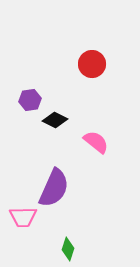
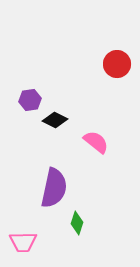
red circle: moved 25 px right
purple semicircle: rotated 12 degrees counterclockwise
pink trapezoid: moved 25 px down
green diamond: moved 9 px right, 26 px up
